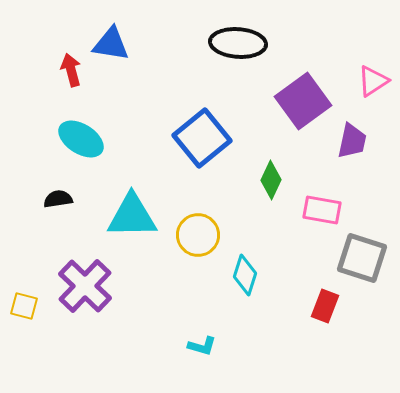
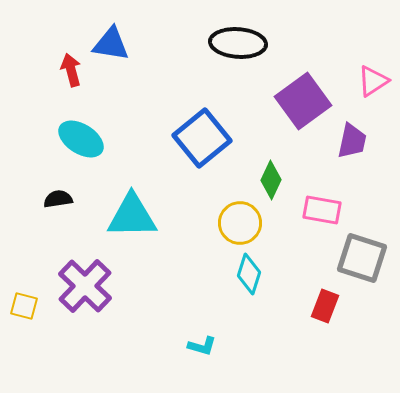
yellow circle: moved 42 px right, 12 px up
cyan diamond: moved 4 px right, 1 px up
